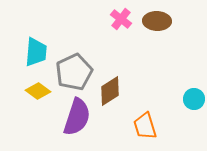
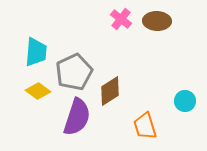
cyan circle: moved 9 px left, 2 px down
